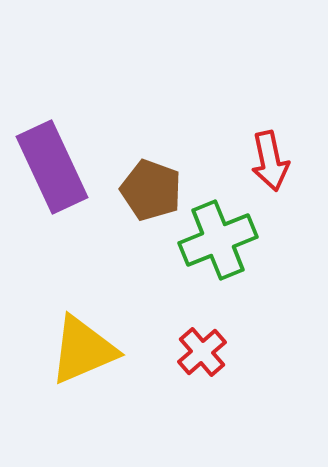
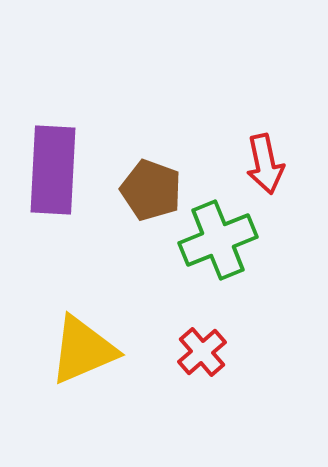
red arrow: moved 5 px left, 3 px down
purple rectangle: moved 1 px right, 3 px down; rotated 28 degrees clockwise
